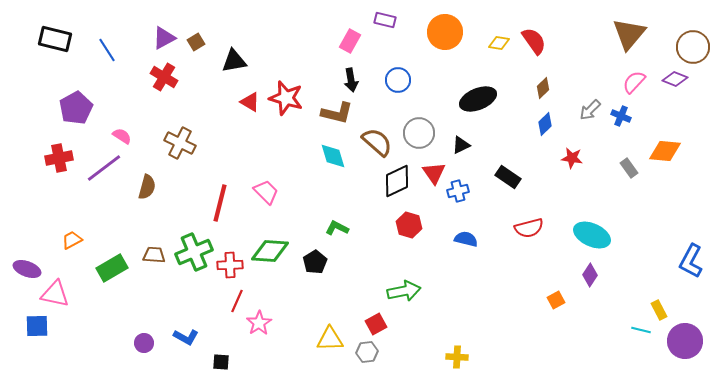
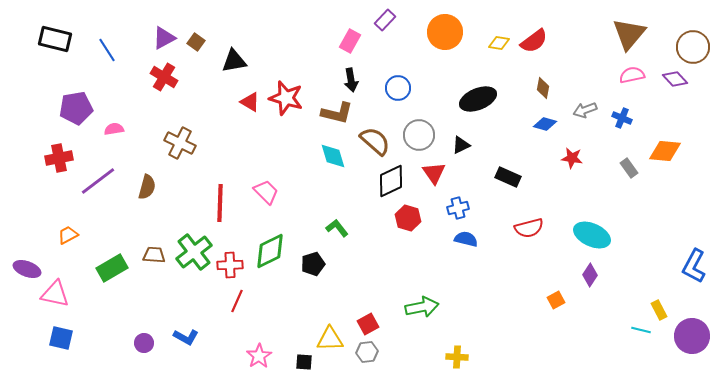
purple rectangle at (385, 20): rotated 60 degrees counterclockwise
red semicircle at (534, 41): rotated 88 degrees clockwise
brown square at (196, 42): rotated 24 degrees counterclockwise
purple diamond at (675, 79): rotated 25 degrees clockwise
blue circle at (398, 80): moved 8 px down
pink semicircle at (634, 82): moved 2 px left, 7 px up; rotated 35 degrees clockwise
brown diamond at (543, 88): rotated 35 degrees counterclockwise
purple pentagon at (76, 108): rotated 20 degrees clockwise
gray arrow at (590, 110): moved 5 px left; rotated 25 degrees clockwise
blue cross at (621, 116): moved 1 px right, 2 px down
blue diamond at (545, 124): rotated 60 degrees clockwise
gray circle at (419, 133): moved 2 px down
pink semicircle at (122, 136): moved 8 px left, 7 px up; rotated 42 degrees counterclockwise
brown semicircle at (377, 142): moved 2 px left, 1 px up
purple line at (104, 168): moved 6 px left, 13 px down
black rectangle at (508, 177): rotated 10 degrees counterclockwise
black diamond at (397, 181): moved 6 px left
blue cross at (458, 191): moved 17 px down
red line at (220, 203): rotated 12 degrees counterclockwise
red hexagon at (409, 225): moved 1 px left, 7 px up
green L-shape at (337, 228): rotated 25 degrees clockwise
orange trapezoid at (72, 240): moved 4 px left, 5 px up
green diamond at (270, 251): rotated 30 degrees counterclockwise
green cross at (194, 252): rotated 15 degrees counterclockwise
blue L-shape at (691, 261): moved 3 px right, 5 px down
black pentagon at (315, 262): moved 2 px left, 2 px down; rotated 15 degrees clockwise
green arrow at (404, 291): moved 18 px right, 16 px down
pink star at (259, 323): moved 33 px down
red square at (376, 324): moved 8 px left
blue square at (37, 326): moved 24 px right, 12 px down; rotated 15 degrees clockwise
purple circle at (685, 341): moved 7 px right, 5 px up
black square at (221, 362): moved 83 px right
